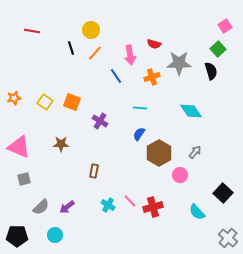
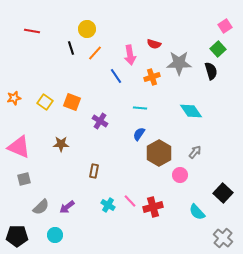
yellow circle: moved 4 px left, 1 px up
gray cross: moved 5 px left
